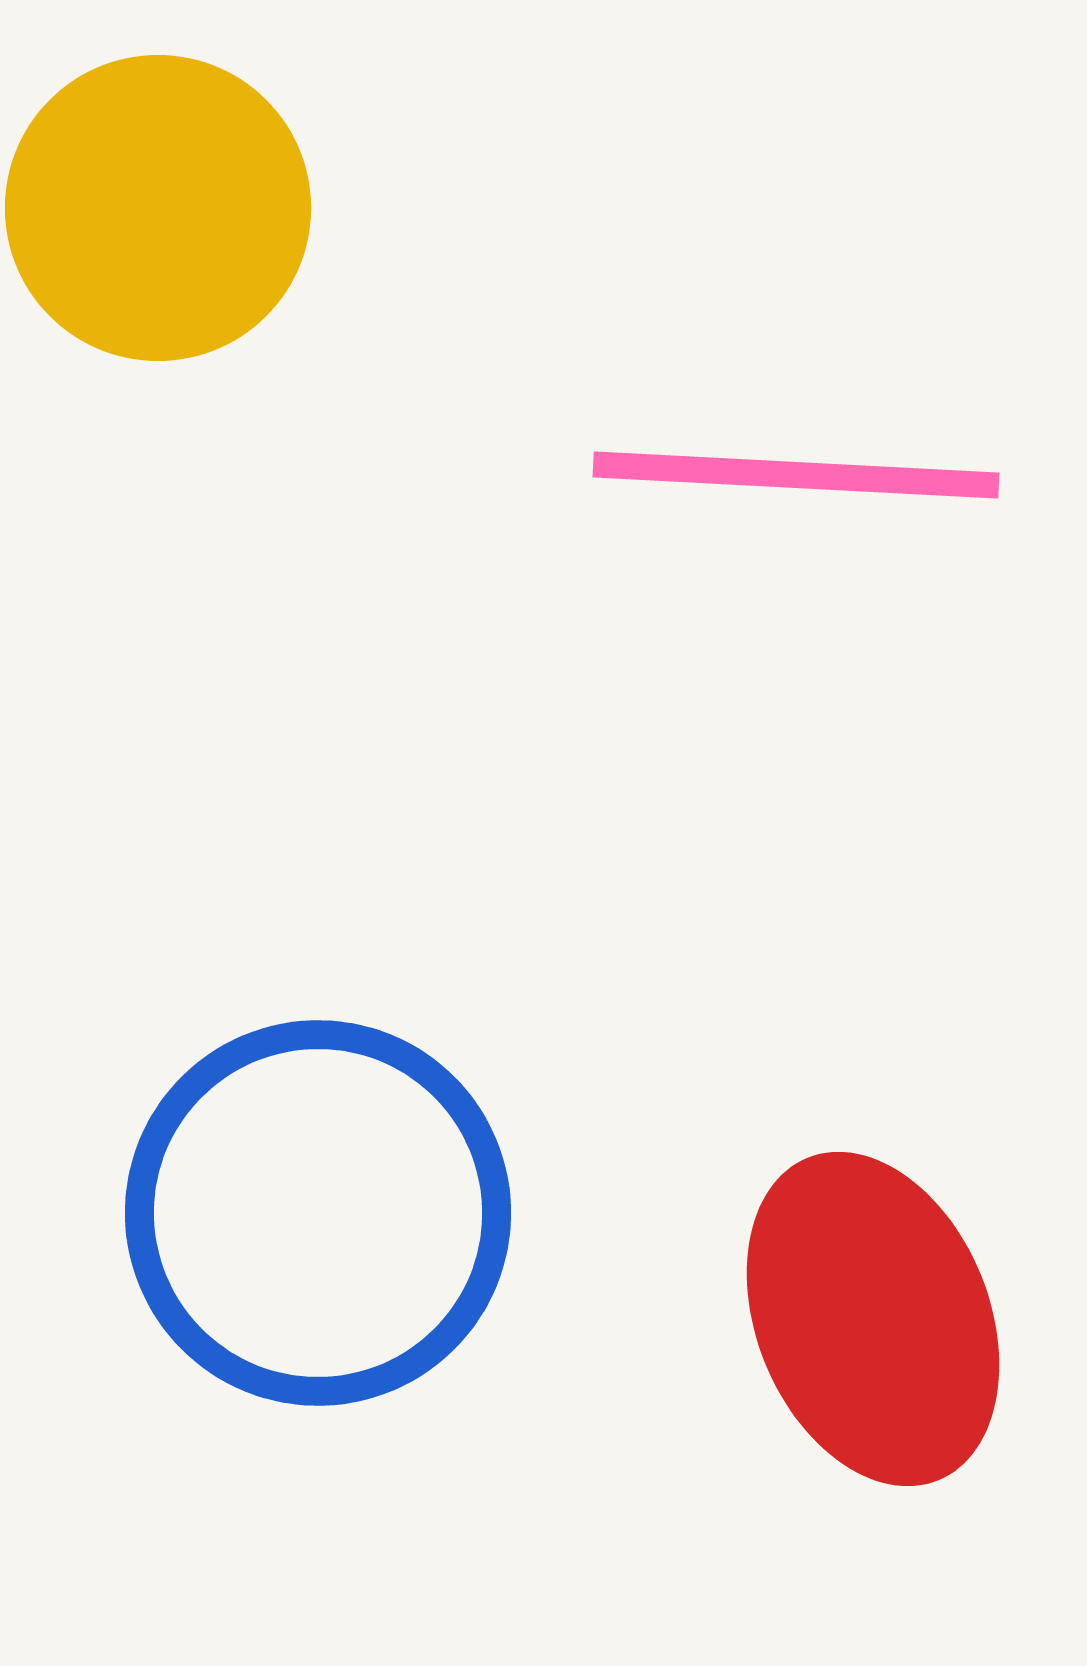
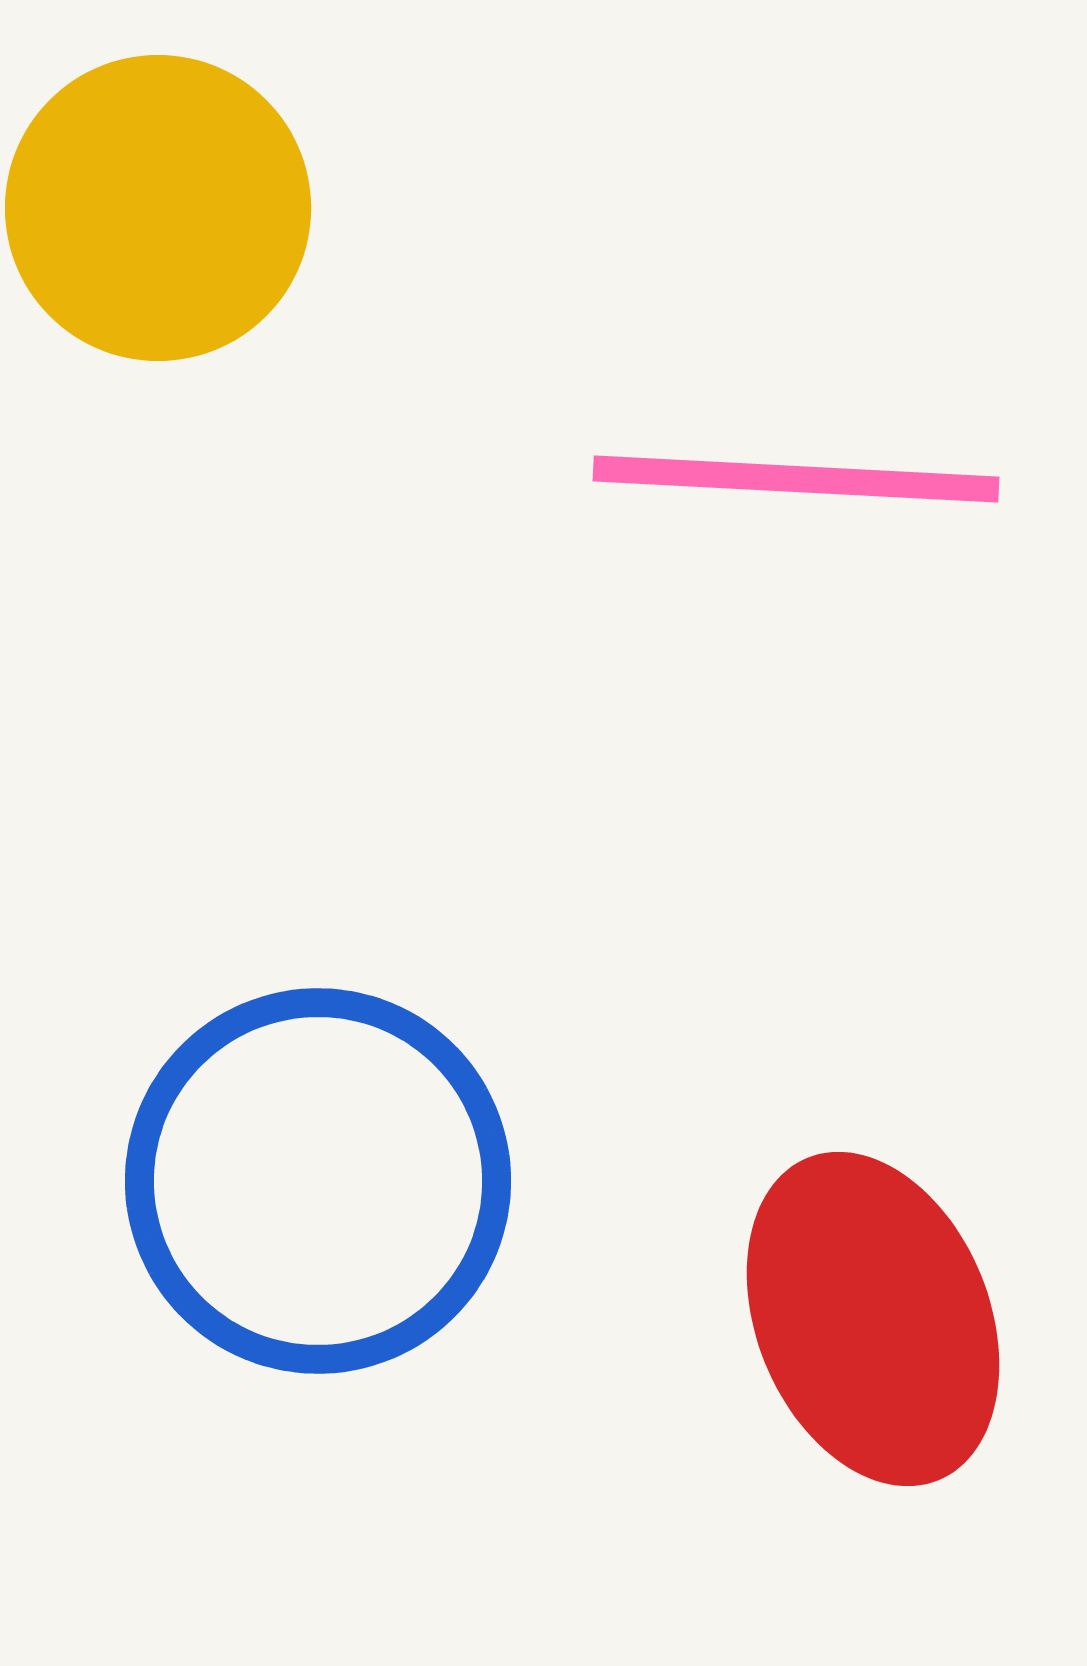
pink line: moved 4 px down
blue circle: moved 32 px up
